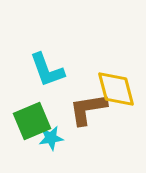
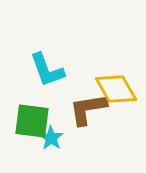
yellow diamond: rotated 15 degrees counterclockwise
green square: rotated 30 degrees clockwise
cyan star: rotated 30 degrees counterclockwise
